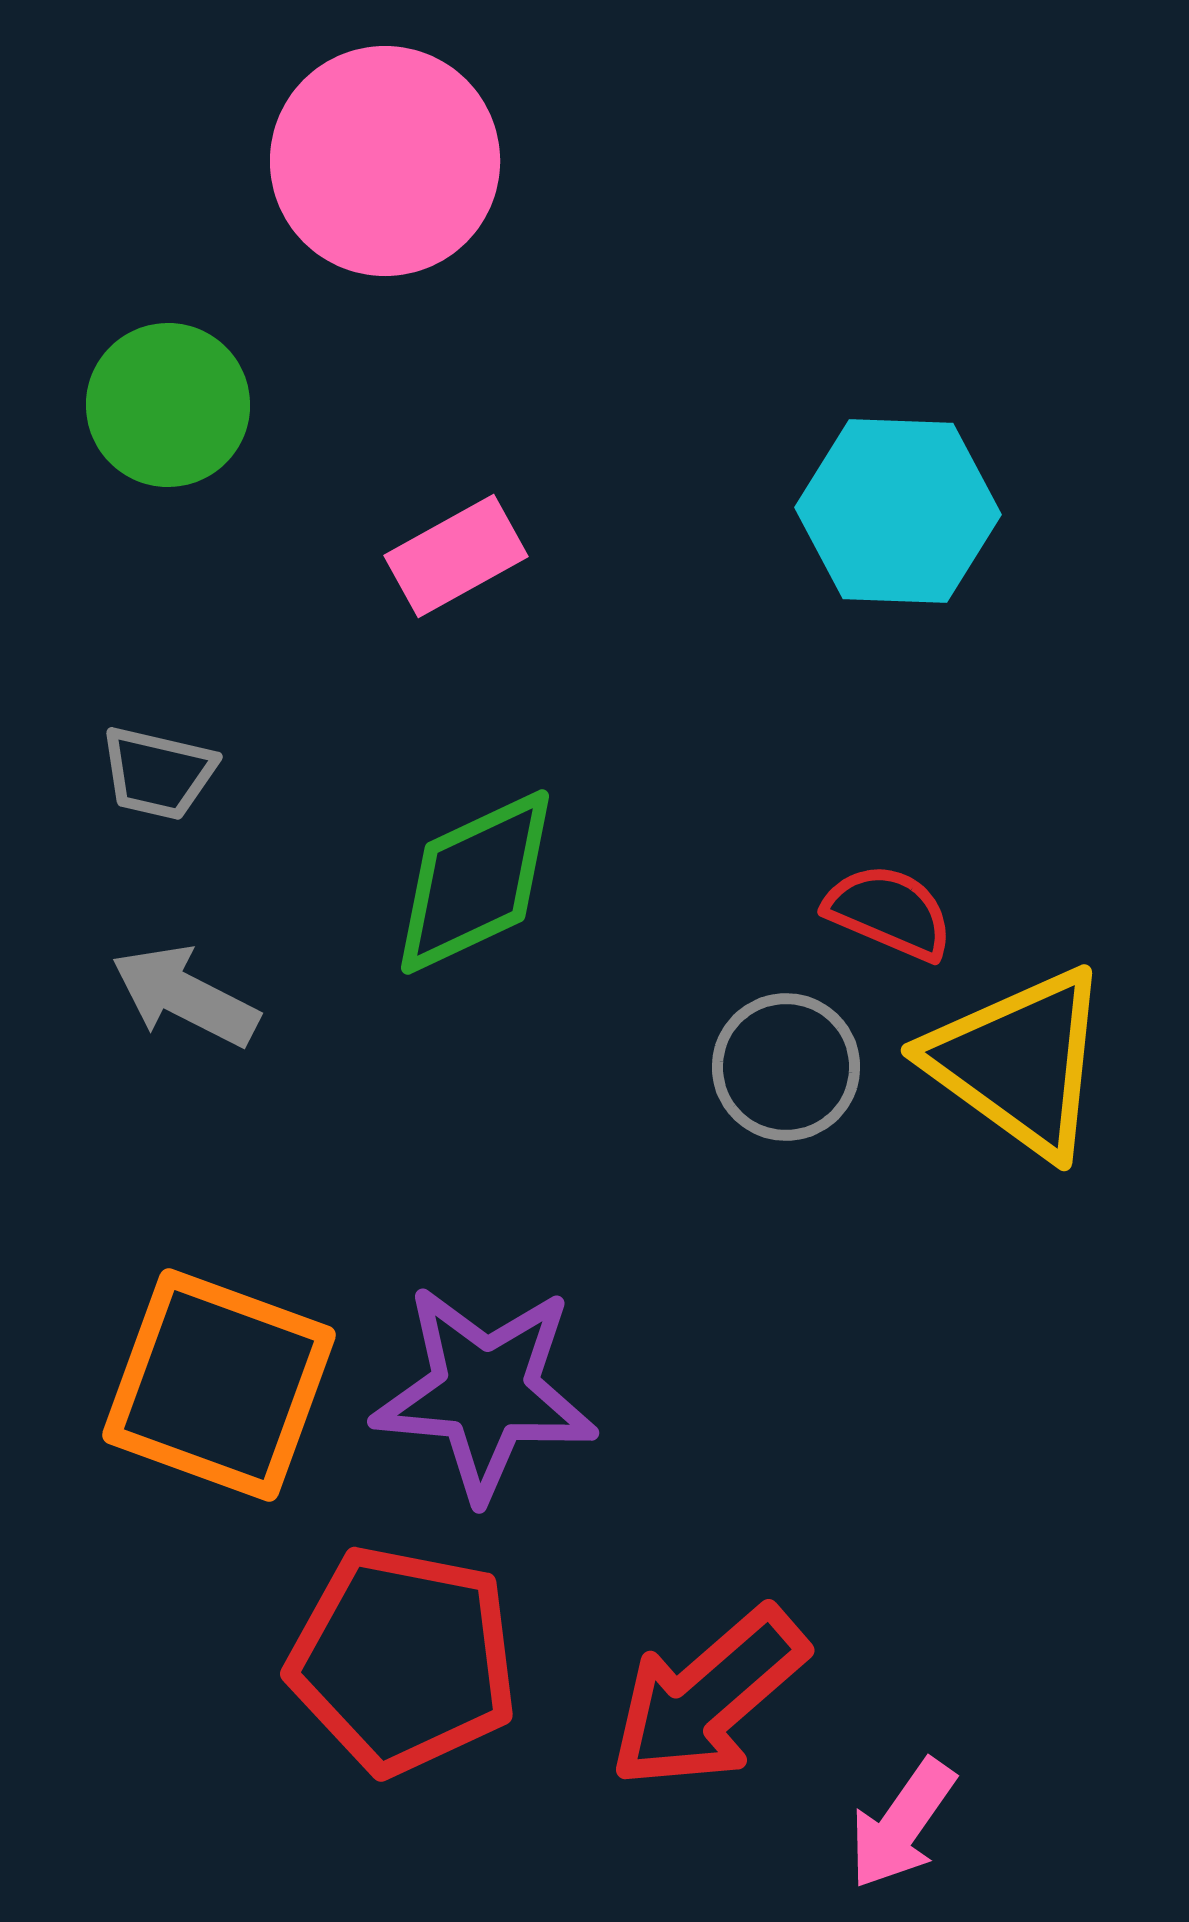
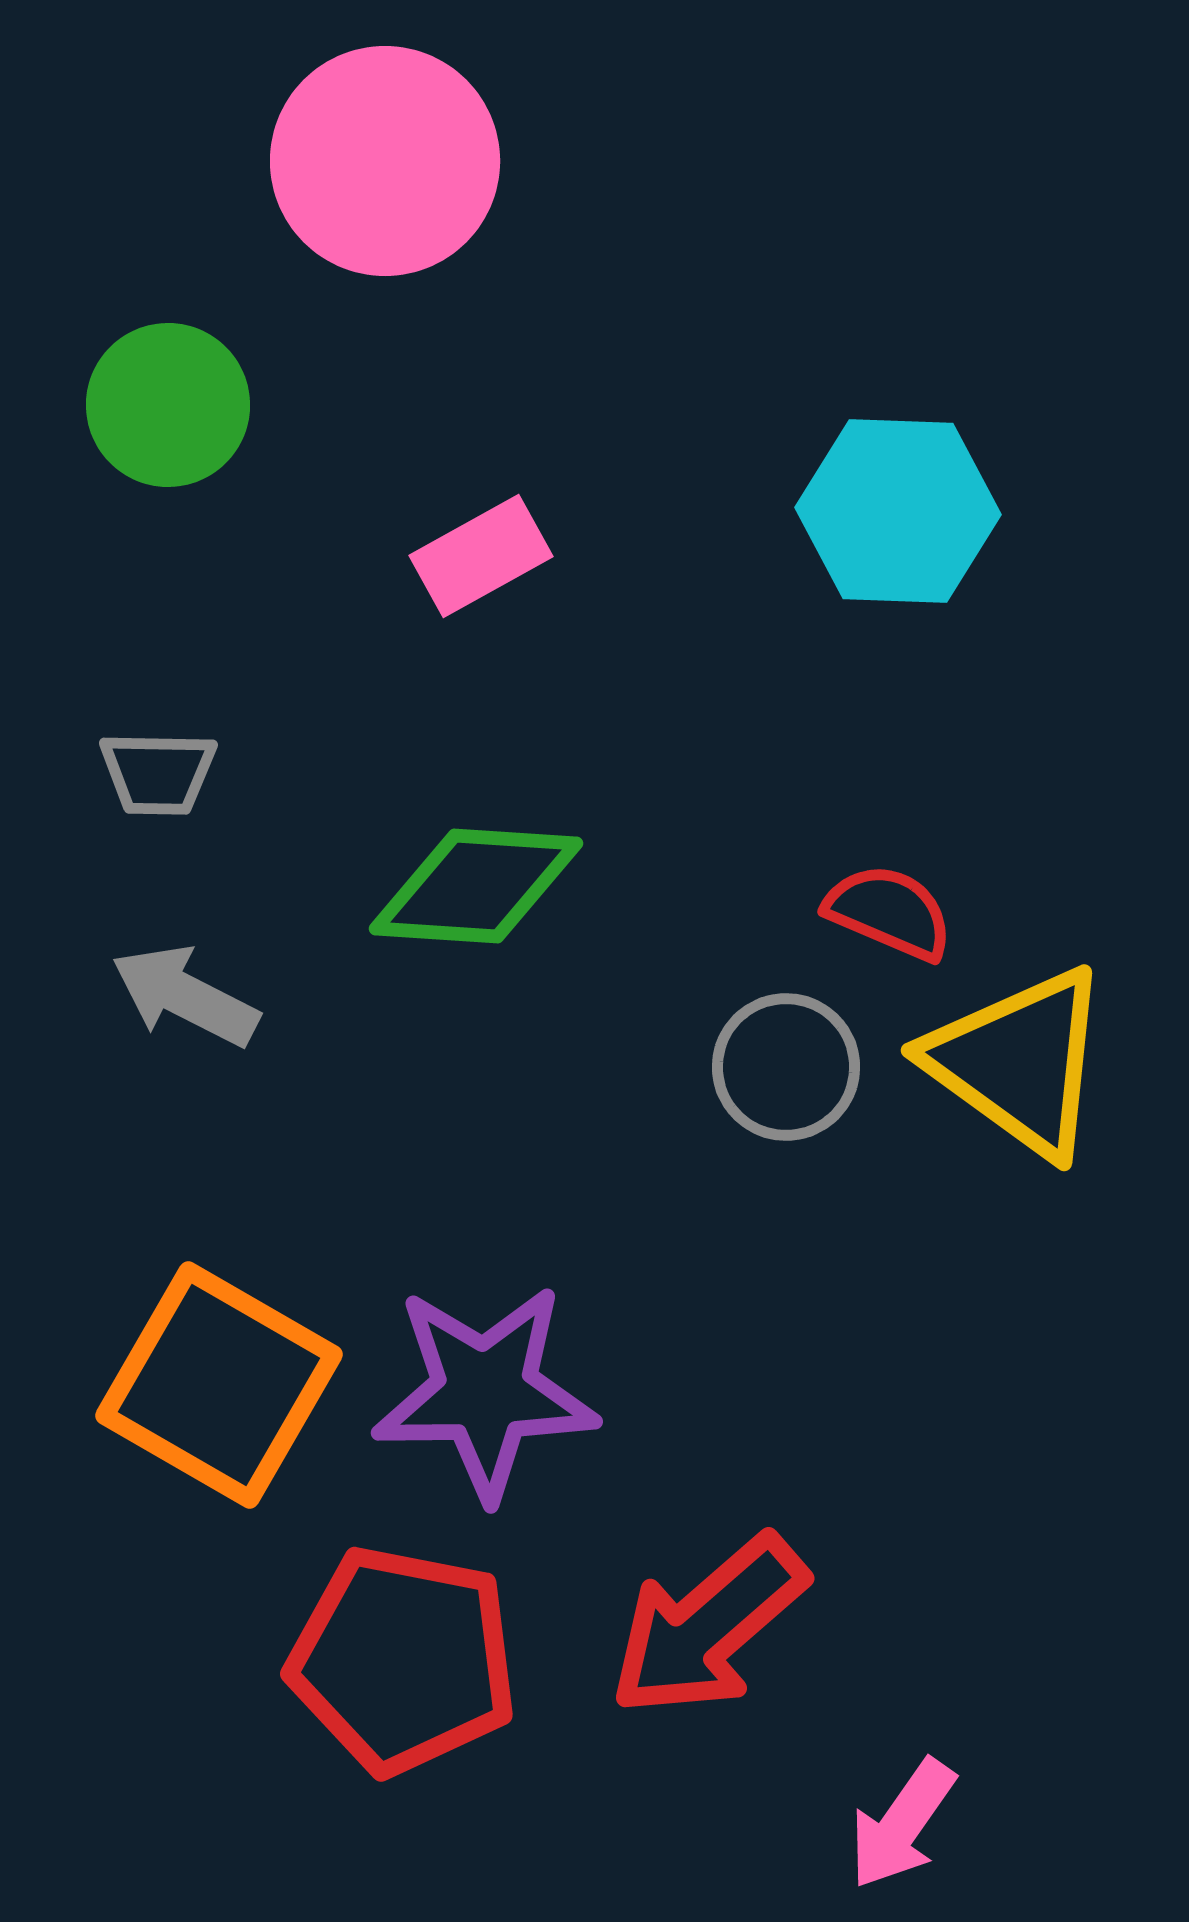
pink rectangle: moved 25 px right
gray trapezoid: rotated 12 degrees counterclockwise
green diamond: moved 1 px right, 4 px down; rotated 29 degrees clockwise
orange square: rotated 10 degrees clockwise
purple star: rotated 6 degrees counterclockwise
red arrow: moved 72 px up
